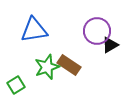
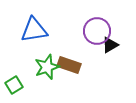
brown rectangle: rotated 15 degrees counterclockwise
green square: moved 2 px left
